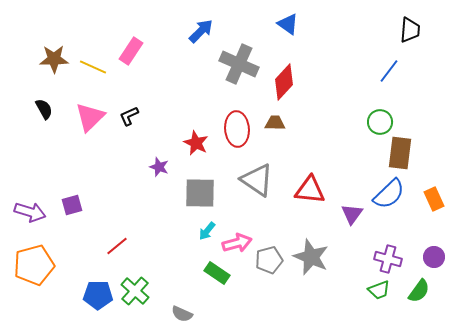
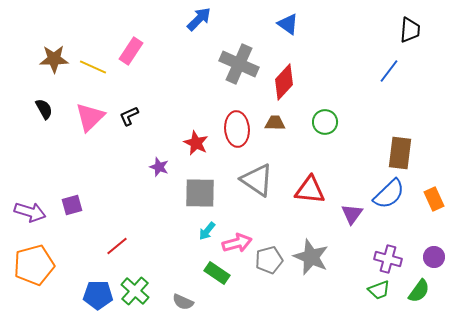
blue arrow: moved 2 px left, 12 px up
green circle: moved 55 px left
gray semicircle: moved 1 px right, 12 px up
